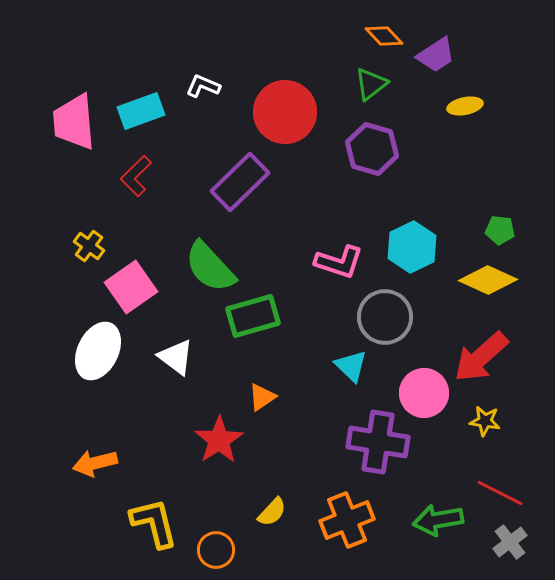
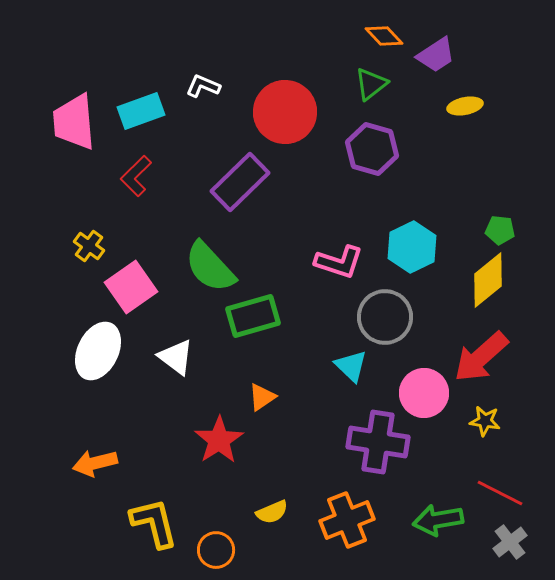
yellow diamond: rotated 64 degrees counterclockwise
yellow semicircle: rotated 24 degrees clockwise
